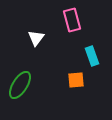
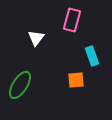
pink rectangle: rotated 30 degrees clockwise
